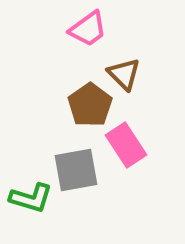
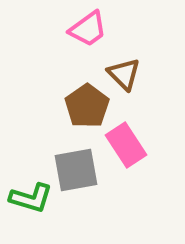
brown pentagon: moved 3 px left, 1 px down
